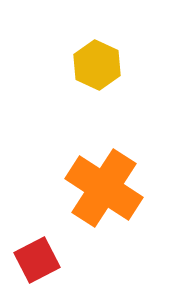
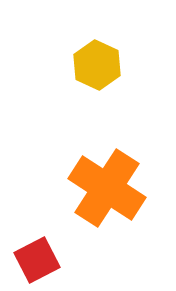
orange cross: moved 3 px right
